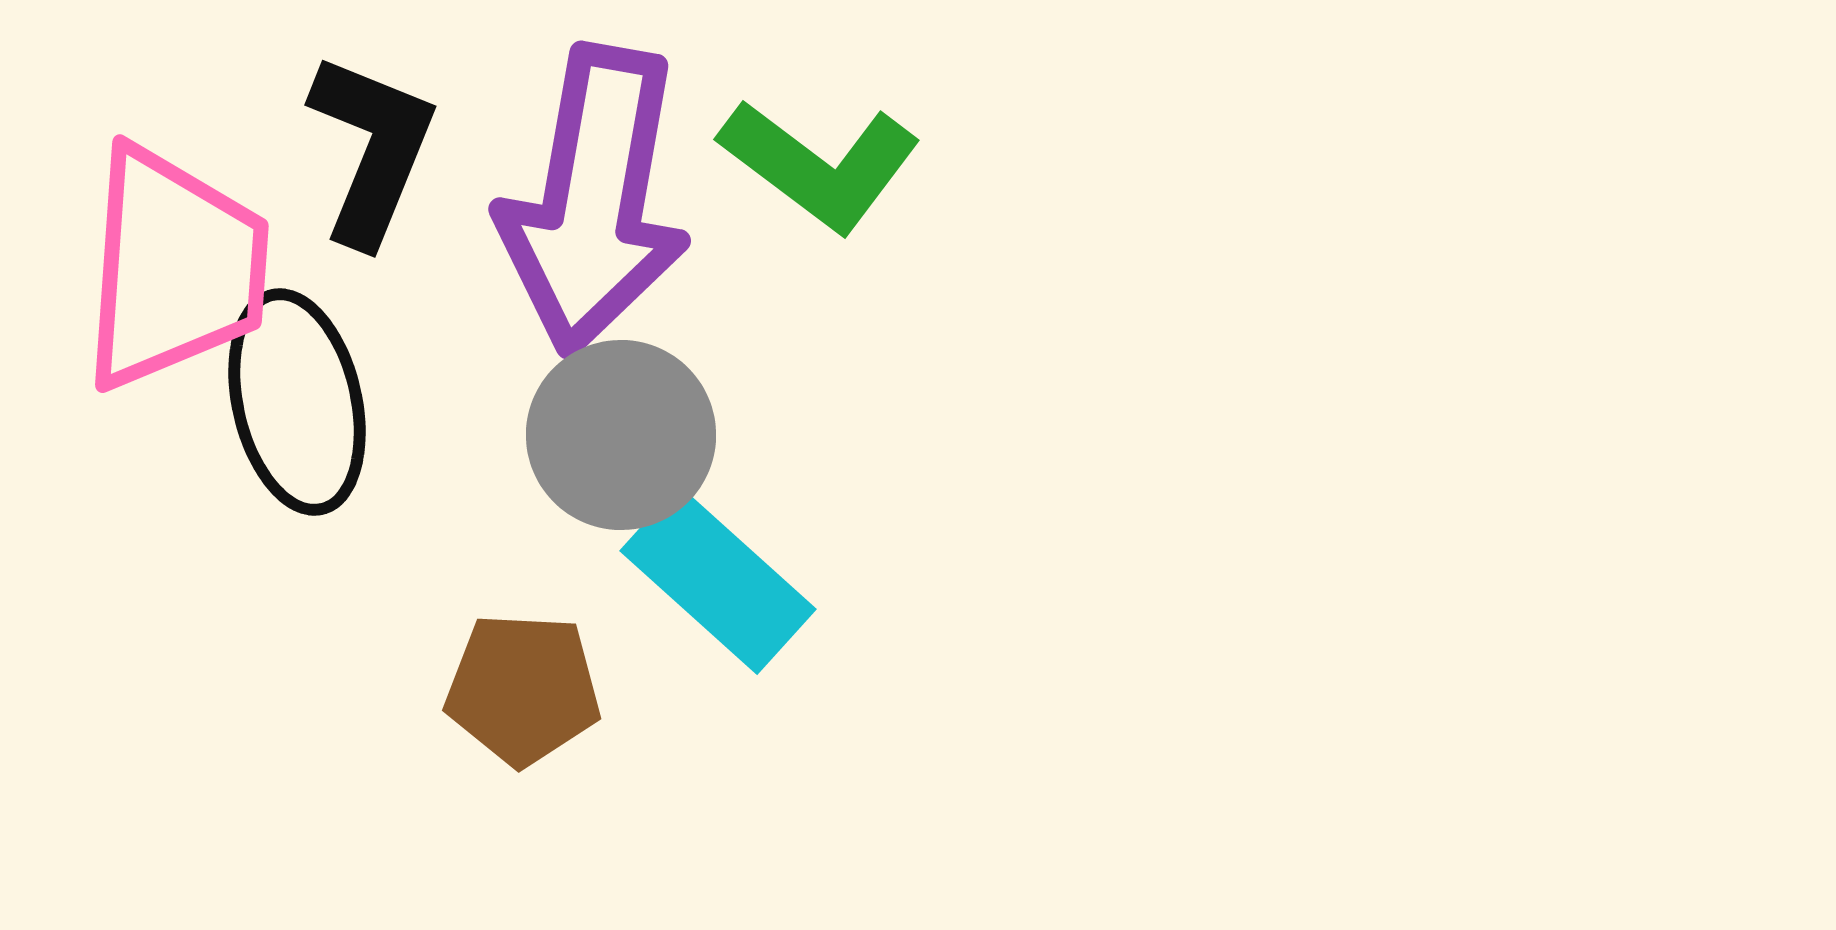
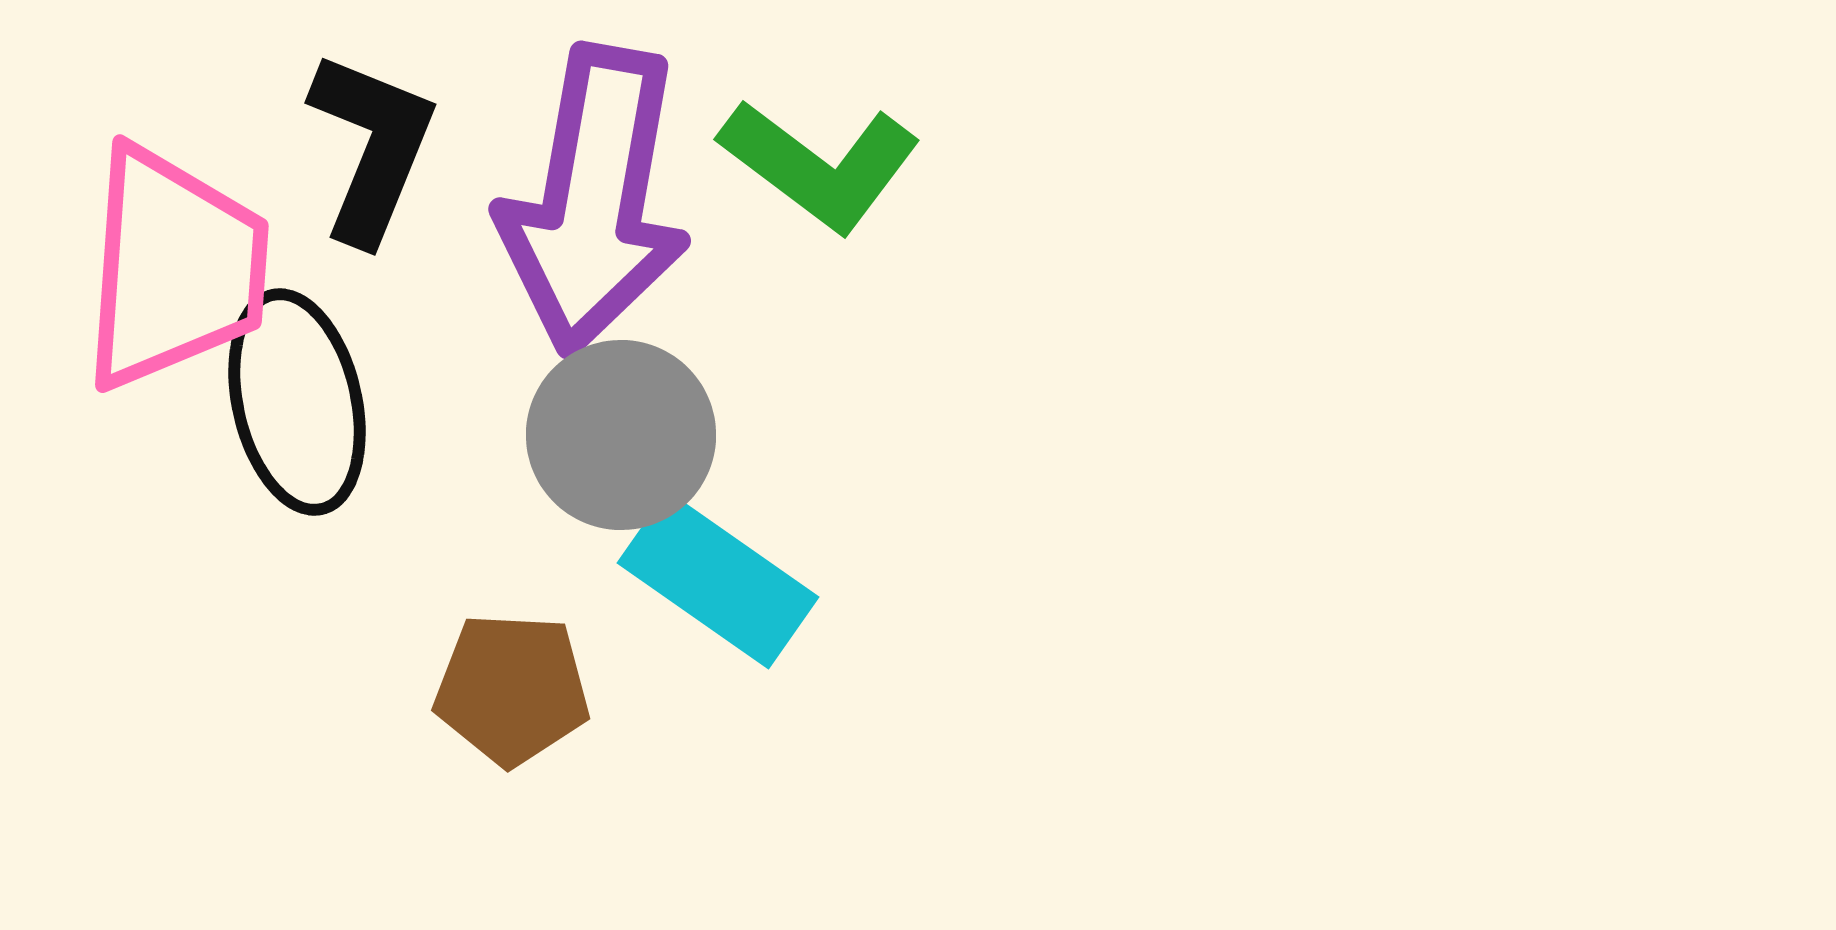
black L-shape: moved 2 px up
cyan rectangle: rotated 7 degrees counterclockwise
brown pentagon: moved 11 px left
